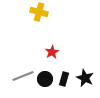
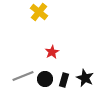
yellow cross: rotated 24 degrees clockwise
black rectangle: moved 1 px down
